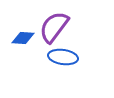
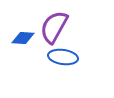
purple semicircle: rotated 8 degrees counterclockwise
